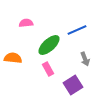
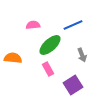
pink semicircle: moved 7 px right, 2 px down
blue line: moved 4 px left, 5 px up
green ellipse: moved 1 px right
gray arrow: moved 3 px left, 4 px up
